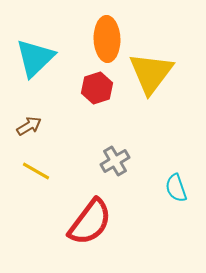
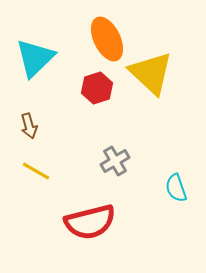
orange ellipse: rotated 24 degrees counterclockwise
yellow triangle: rotated 24 degrees counterclockwise
brown arrow: rotated 105 degrees clockwise
red semicircle: rotated 39 degrees clockwise
